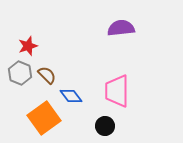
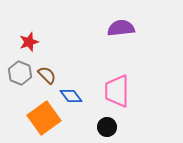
red star: moved 1 px right, 4 px up
black circle: moved 2 px right, 1 px down
